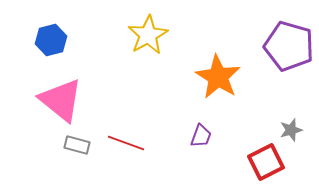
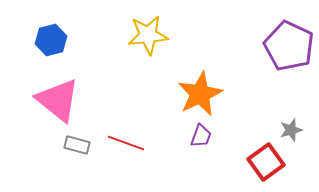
yellow star: rotated 24 degrees clockwise
purple pentagon: rotated 9 degrees clockwise
orange star: moved 18 px left, 17 px down; rotated 15 degrees clockwise
pink triangle: moved 3 px left
red square: rotated 9 degrees counterclockwise
